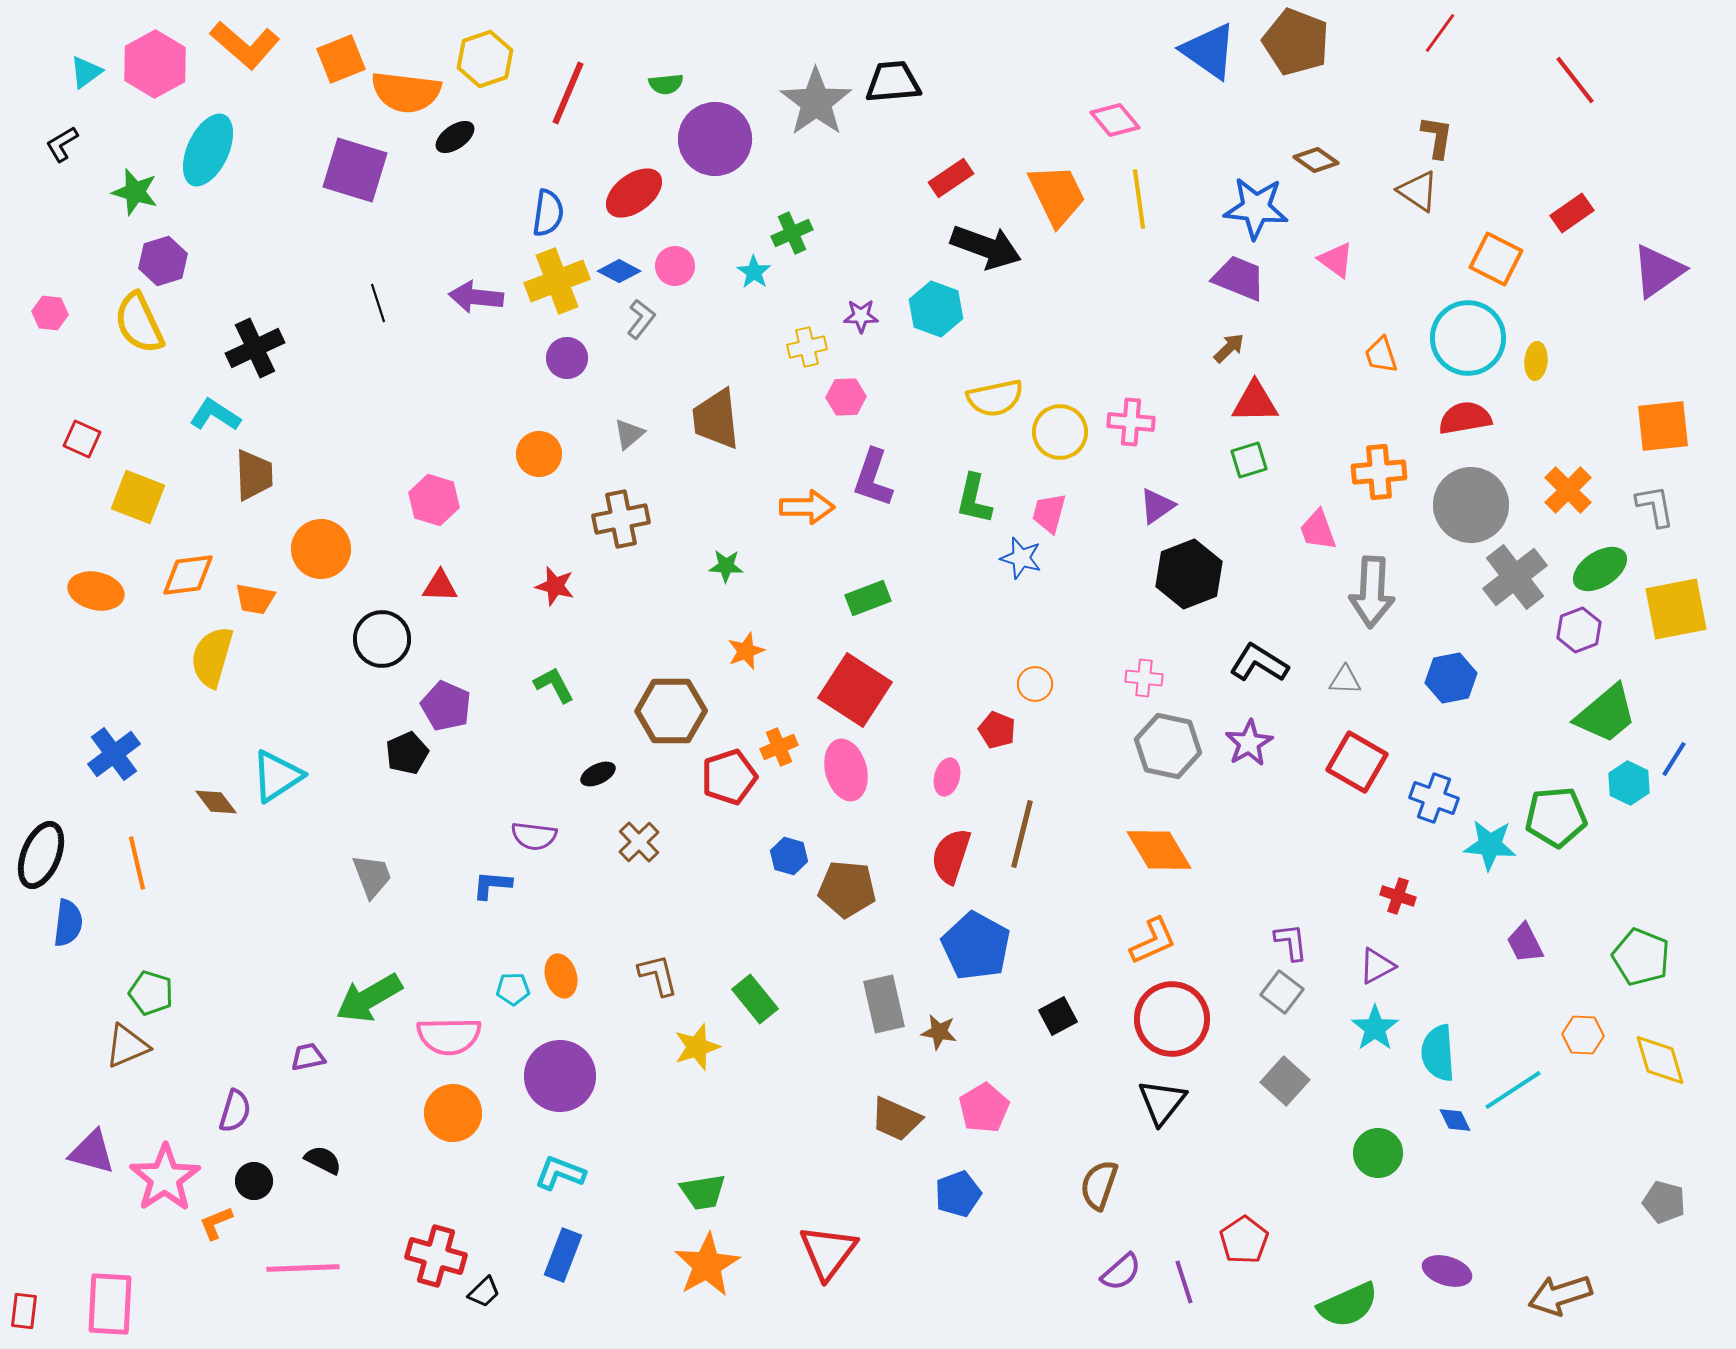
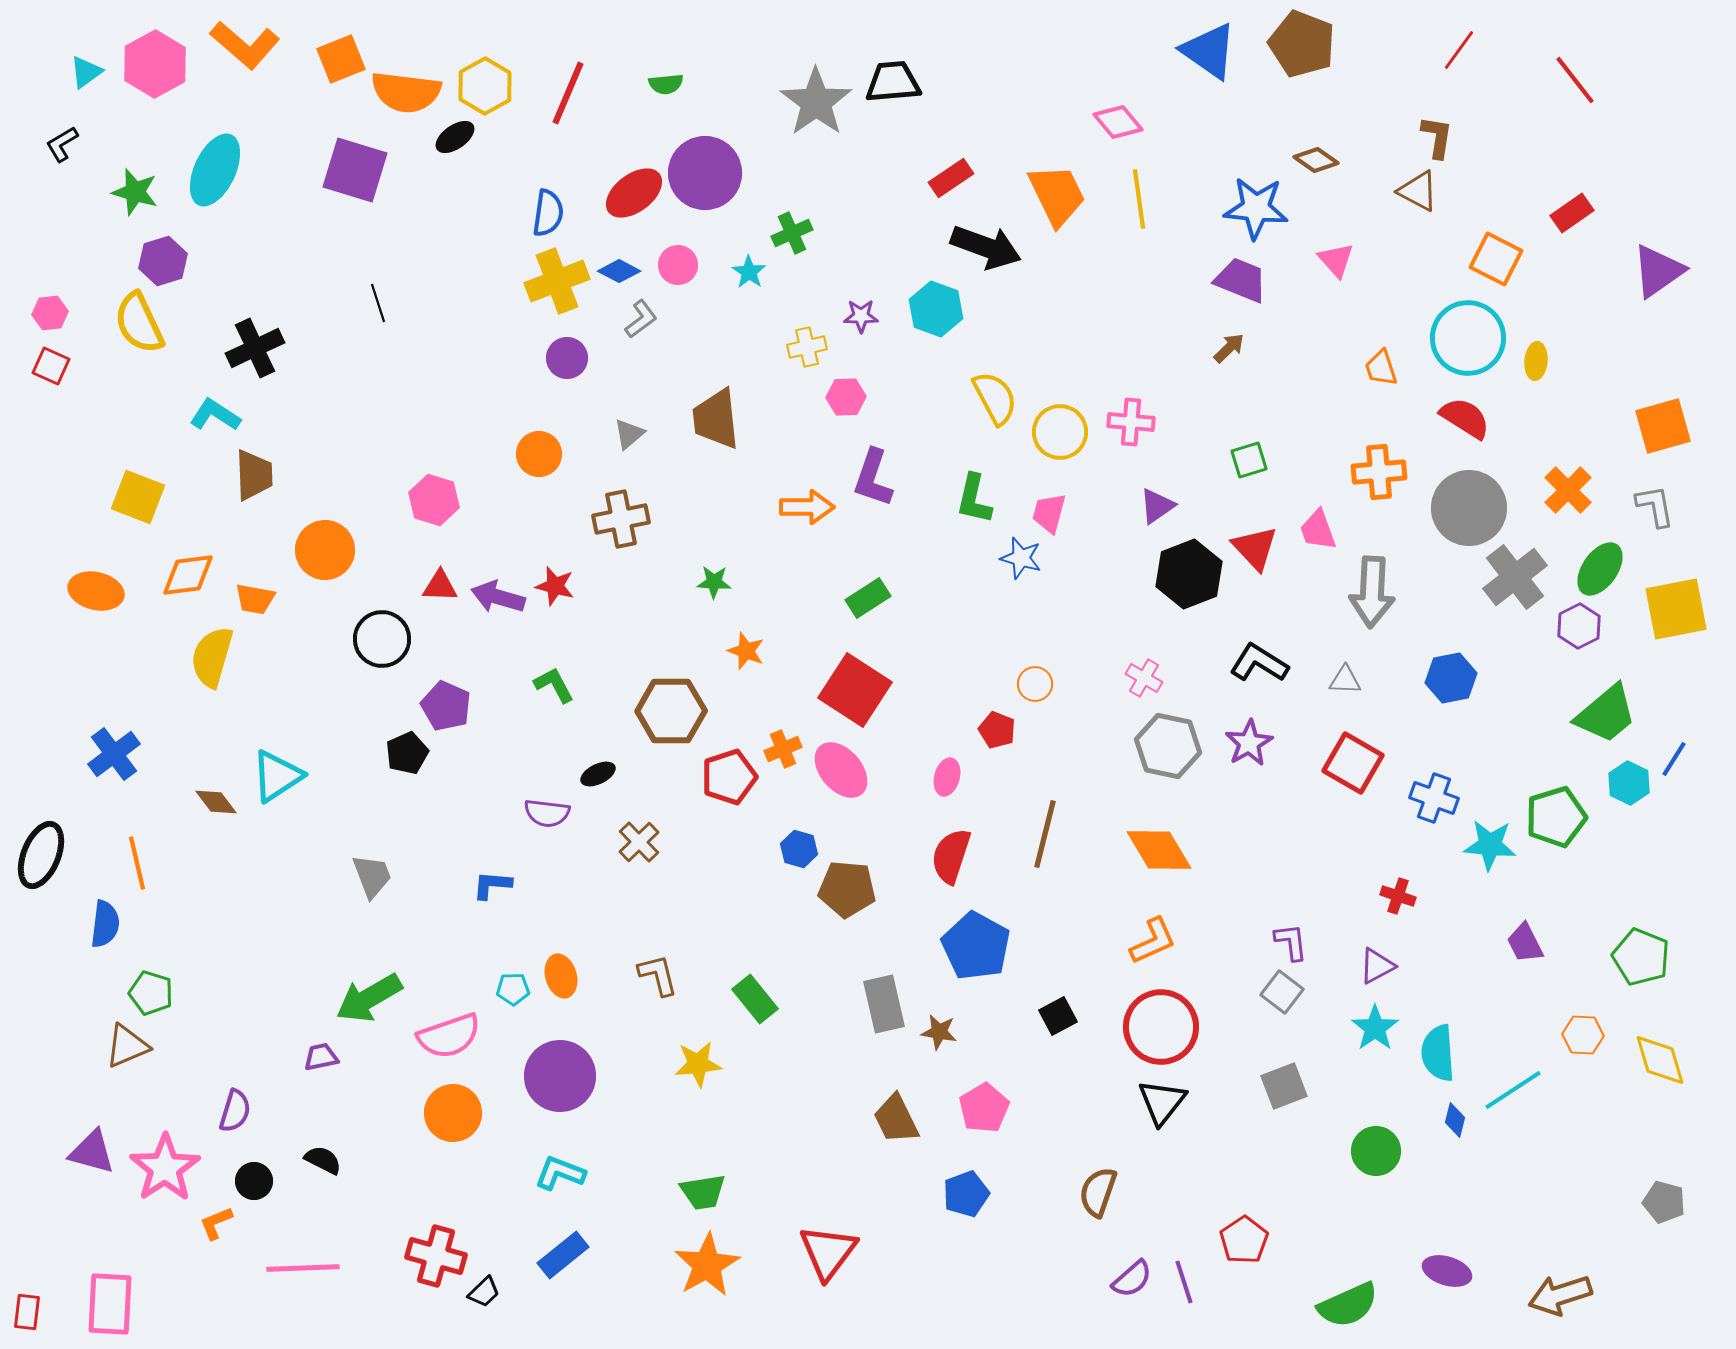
red line at (1440, 33): moved 19 px right, 17 px down
brown pentagon at (1296, 42): moved 6 px right, 2 px down
yellow hexagon at (485, 59): moved 27 px down; rotated 10 degrees counterclockwise
pink diamond at (1115, 120): moved 3 px right, 2 px down
purple circle at (715, 139): moved 10 px left, 34 px down
cyan ellipse at (208, 150): moved 7 px right, 20 px down
brown triangle at (1418, 191): rotated 6 degrees counterclockwise
pink triangle at (1336, 260): rotated 12 degrees clockwise
pink circle at (675, 266): moved 3 px right, 1 px up
cyan star at (754, 272): moved 5 px left
purple trapezoid at (1239, 278): moved 2 px right, 2 px down
purple arrow at (476, 297): moved 22 px right, 300 px down; rotated 10 degrees clockwise
pink hexagon at (50, 313): rotated 12 degrees counterclockwise
gray L-shape at (641, 319): rotated 15 degrees clockwise
orange trapezoid at (1381, 355): moved 13 px down
yellow semicircle at (995, 398): rotated 106 degrees counterclockwise
red triangle at (1255, 402): moved 146 px down; rotated 48 degrees clockwise
red semicircle at (1465, 418): rotated 42 degrees clockwise
orange square at (1663, 426): rotated 10 degrees counterclockwise
red square at (82, 439): moved 31 px left, 73 px up
gray circle at (1471, 505): moved 2 px left, 3 px down
orange circle at (321, 549): moved 4 px right, 1 px down
green star at (726, 566): moved 12 px left, 16 px down
green ellipse at (1600, 569): rotated 22 degrees counterclockwise
green rectangle at (868, 598): rotated 12 degrees counterclockwise
purple hexagon at (1579, 630): moved 4 px up; rotated 6 degrees counterclockwise
orange star at (746, 651): rotated 30 degrees counterclockwise
pink cross at (1144, 678): rotated 24 degrees clockwise
orange cross at (779, 747): moved 4 px right, 2 px down
red square at (1357, 762): moved 4 px left, 1 px down
pink ellipse at (846, 770): moved 5 px left; rotated 26 degrees counterclockwise
green pentagon at (1556, 817): rotated 12 degrees counterclockwise
brown line at (1022, 834): moved 23 px right
purple semicircle at (534, 836): moved 13 px right, 23 px up
blue hexagon at (789, 856): moved 10 px right, 7 px up
blue semicircle at (68, 923): moved 37 px right, 1 px down
red circle at (1172, 1019): moved 11 px left, 8 px down
pink semicircle at (449, 1036): rotated 18 degrees counterclockwise
yellow star at (697, 1047): moved 1 px right, 17 px down; rotated 12 degrees clockwise
purple trapezoid at (308, 1057): moved 13 px right
gray square at (1285, 1081): moved 1 px left, 5 px down; rotated 27 degrees clockwise
brown trapezoid at (896, 1119): rotated 40 degrees clockwise
blue diamond at (1455, 1120): rotated 40 degrees clockwise
green circle at (1378, 1153): moved 2 px left, 2 px up
pink star at (165, 1178): moved 10 px up
brown semicircle at (1099, 1185): moved 1 px left, 7 px down
blue pentagon at (958, 1194): moved 8 px right
blue rectangle at (563, 1255): rotated 30 degrees clockwise
purple semicircle at (1121, 1272): moved 11 px right, 7 px down
red rectangle at (24, 1311): moved 3 px right, 1 px down
